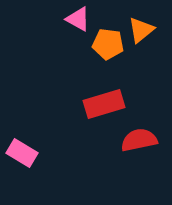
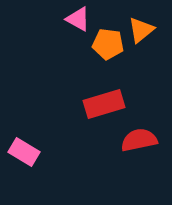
pink rectangle: moved 2 px right, 1 px up
